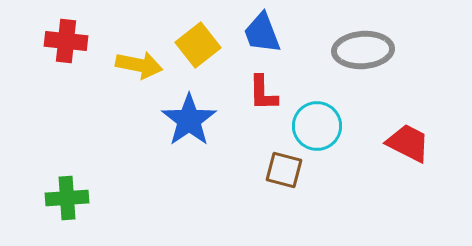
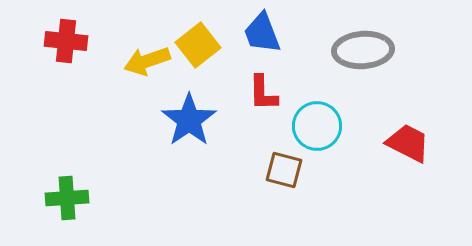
yellow arrow: moved 8 px right, 4 px up; rotated 150 degrees clockwise
